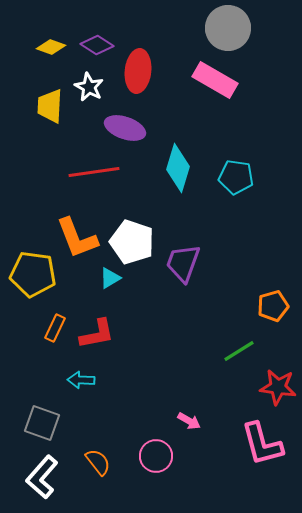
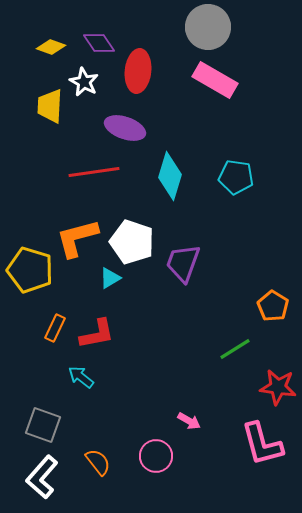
gray circle: moved 20 px left, 1 px up
purple diamond: moved 2 px right, 2 px up; rotated 24 degrees clockwise
white star: moved 5 px left, 5 px up
cyan diamond: moved 8 px left, 8 px down
orange L-shape: rotated 96 degrees clockwise
yellow pentagon: moved 3 px left, 4 px up; rotated 9 degrees clockwise
orange pentagon: rotated 24 degrees counterclockwise
green line: moved 4 px left, 2 px up
cyan arrow: moved 3 px up; rotated 36 degrees clockwise
gray square: moved 1 px right, 2 px down
